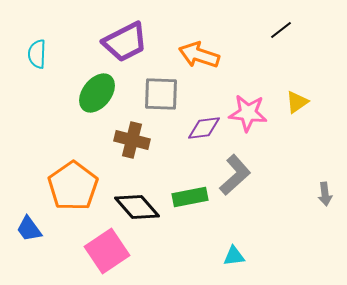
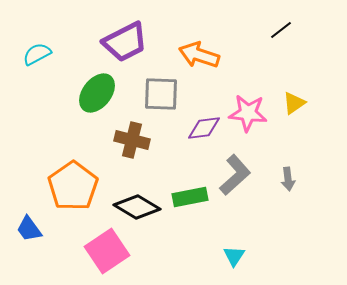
cyan semicircle: rotated 60 degrees clockwise
yellow triangle: moved 3 px left, 1 px down
gray arrow: moved 37 px left, 15 px up
black diamond: rotated 18 degrees counterclockwise
cyan triangle: rotated 50 degrees counterclockwise
